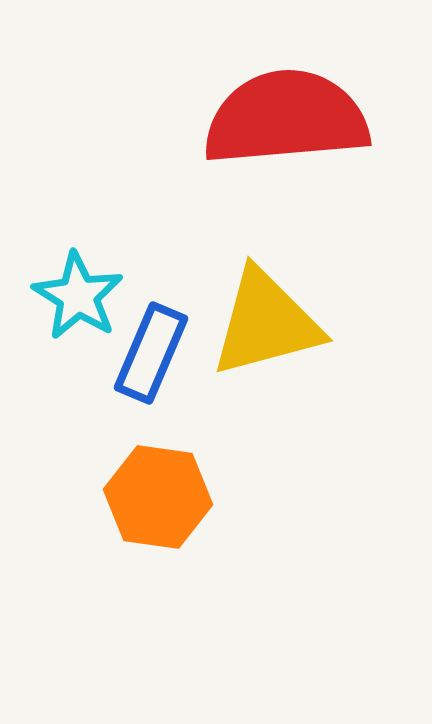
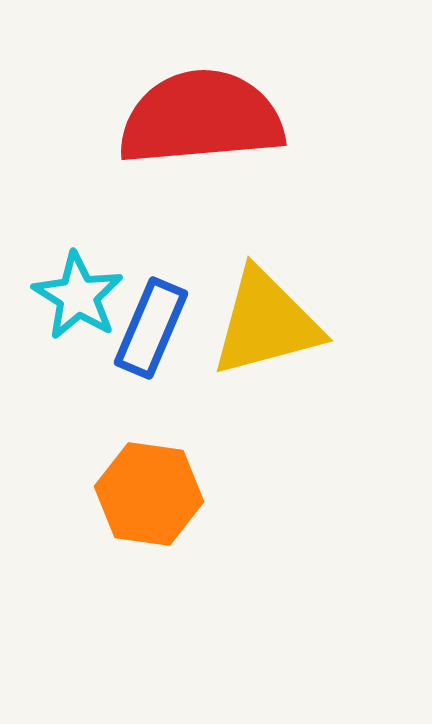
red semicircle: moved 85 px left
blue rectangle: moved 25 px up
orange hexagon: moved 9 px left, 3 px up
